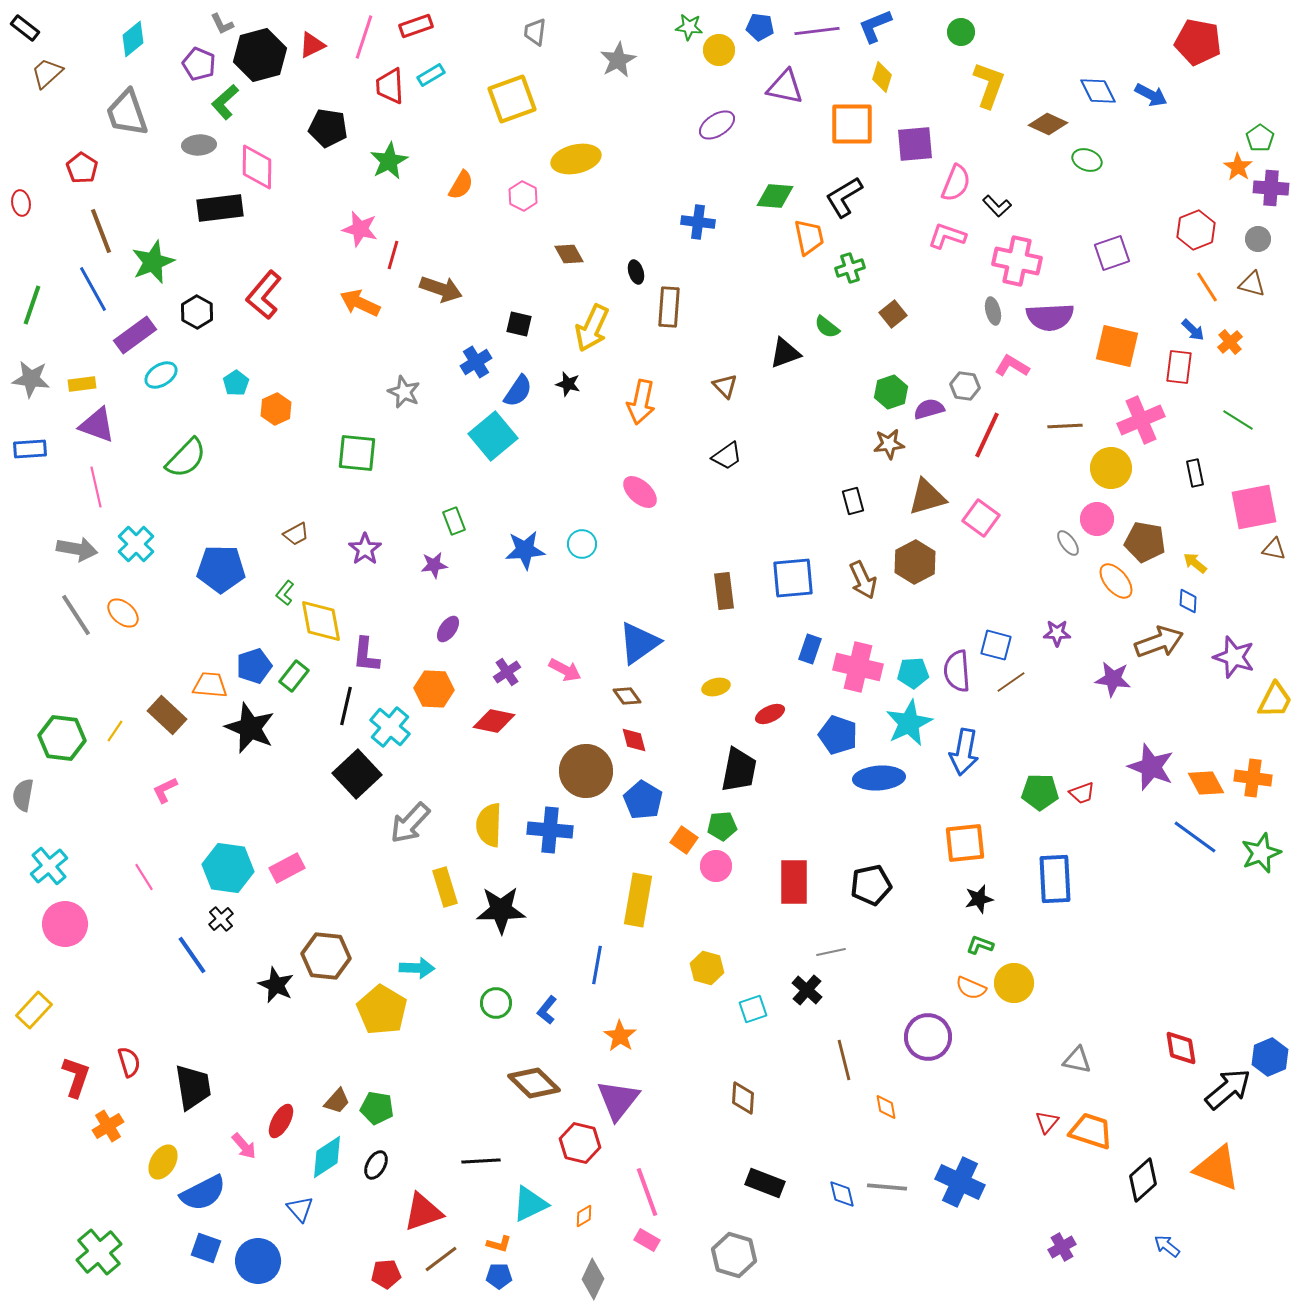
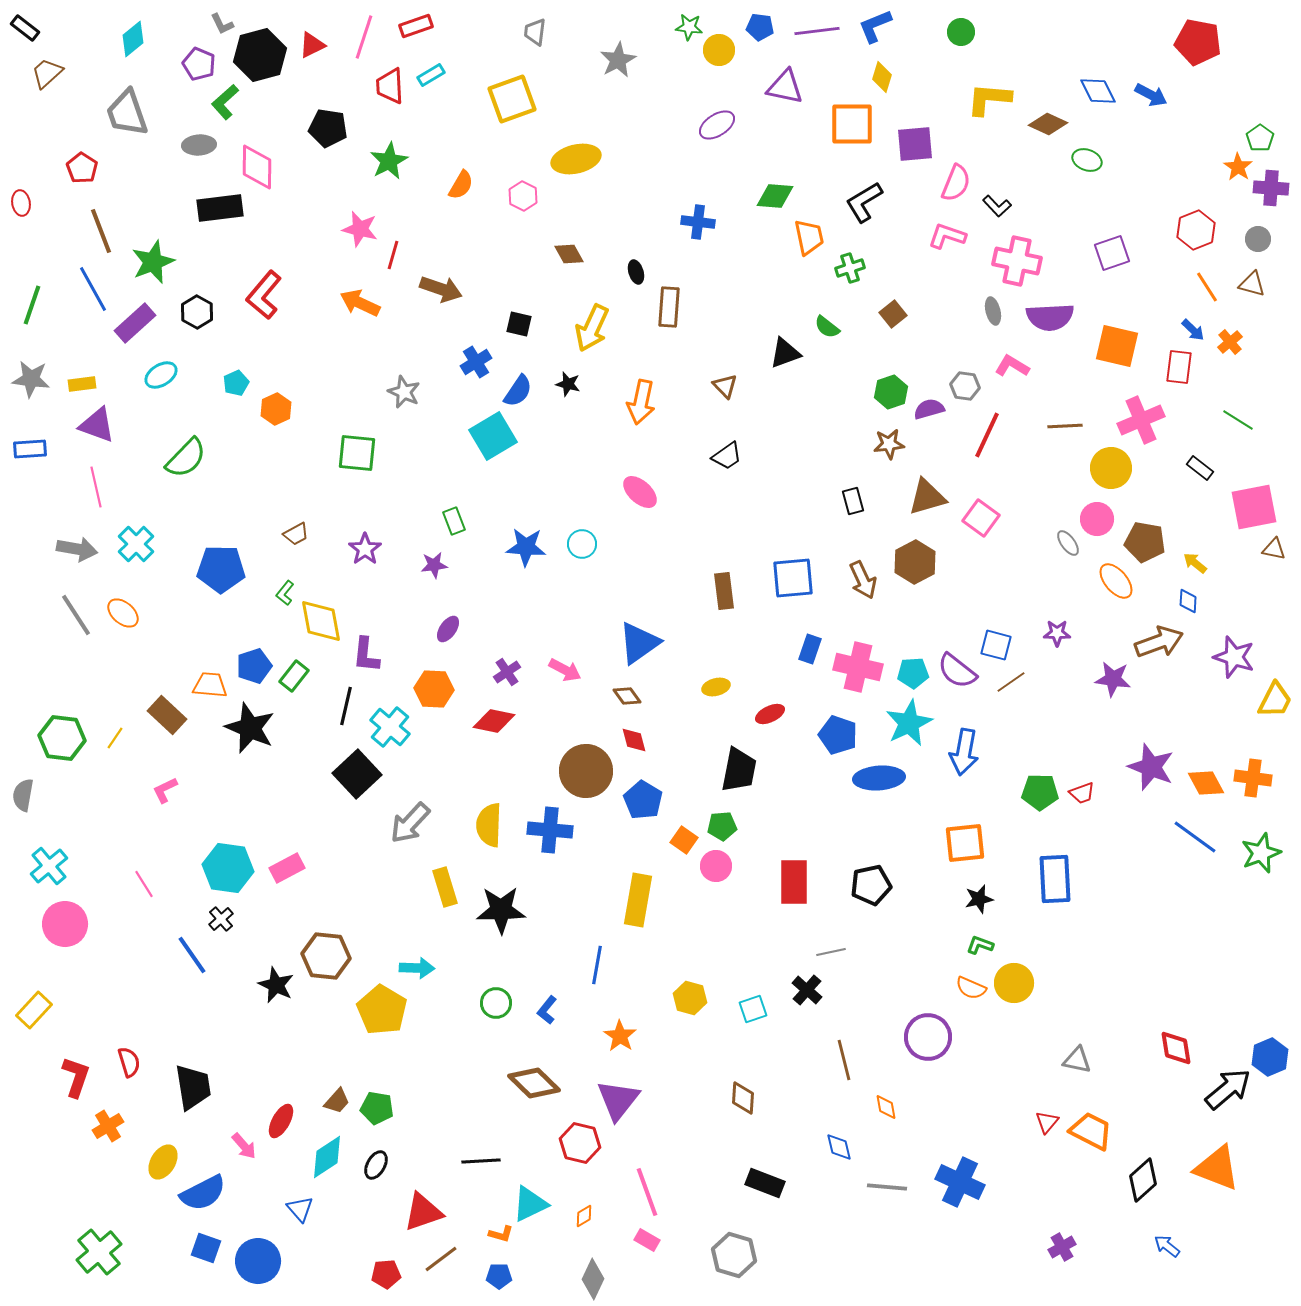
yellow L-shape at (989, 85): moved 14 px down; rotated 105 degrees counterclockwise
black L-shape at (844, 197): moved 20 px right, 5 px down
purple rectangle at (135, 335): moved 12 px up; rotated 6 degrees counterclockwise
cyan pentagon at (236, 383): rotated 10 degrees clockwise
cyan square at (493, 436): rotated 9 degrees clockwise
black rectangle at (1195, 473): moved 5 px right, 5 px up; rotated 40 degrees counterclockwise
blue star at (525, 550): moved 1 px right, 3 px up; rotated 9 degrees clockwise
purple semicircle at (957, 671): rotated 48 degrees counterclockwise
yellow line at (115, 731): moved 7 px down
pink line at (144, 877): moved 7 px down
yellow hexagon at (707, 968): moved 17 px left, 30 px down
red diamond at (1181, 1048): moved 5 px left
orange trapezoid at (1091, 1131): rotated 9 degrees clockwise
blue diamond at (842, 1194): moved 3 px left, 47 px up
orange L-shape at (499, 1244): moved 2 px right, 10 px up
